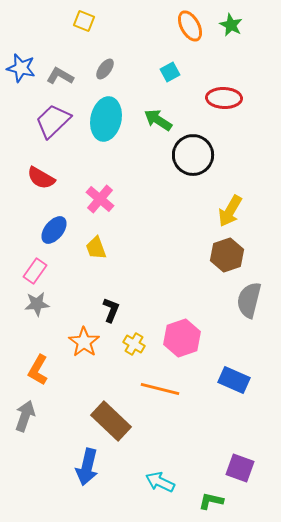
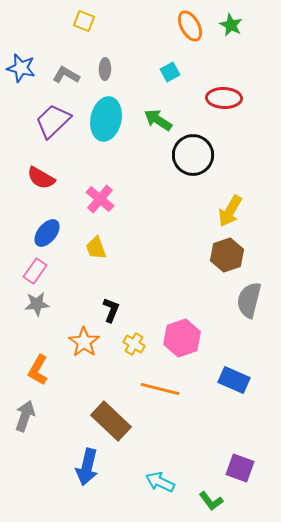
gray ellipse: rotated 35 degrees counterclockwise
gray L-shape: moved 6 px right, 1 px up
blue ellipse: moved 7 px left, 3 px down
green L-shape: rotated 140 degrees counterclockwise
